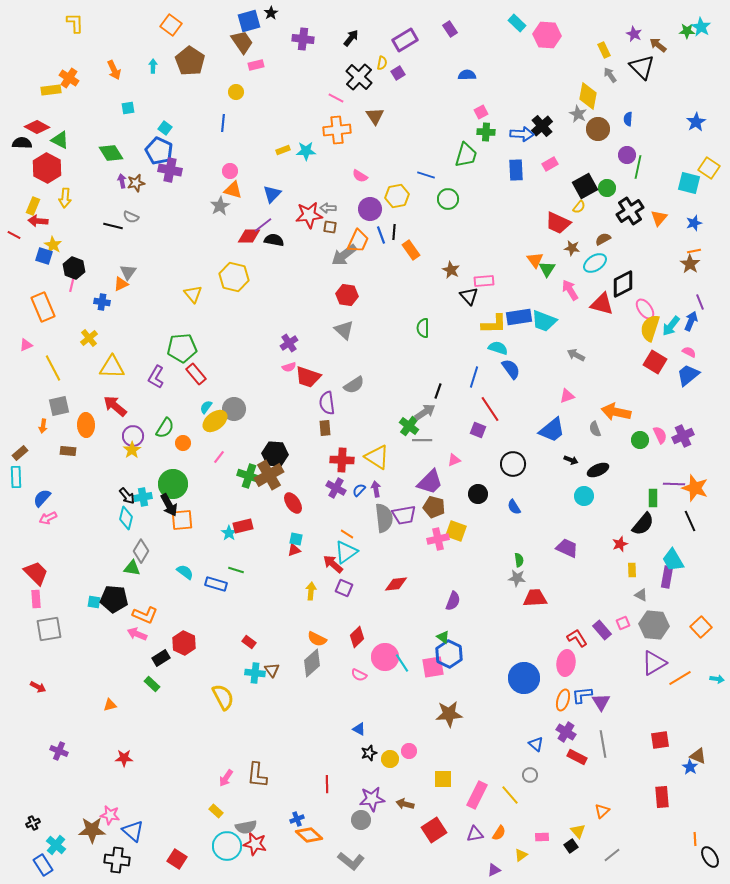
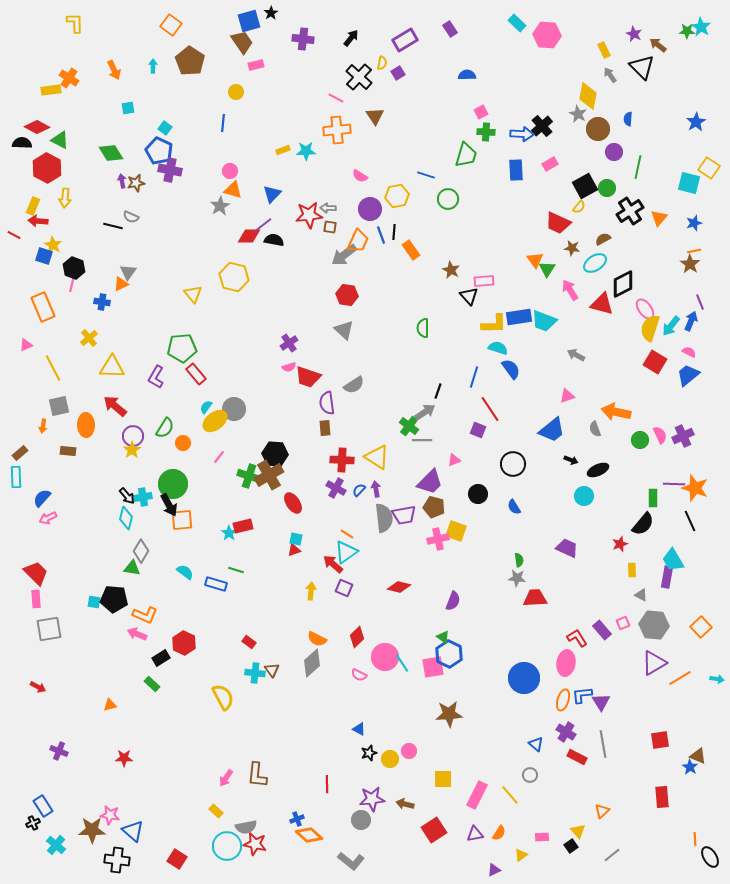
purple circle at (627, 155): moved 13 px left, 3 px up
red diamond at (396, 584): moved 3 px right, 3 px down; rotated 20 degrees clockwise
blue rectangle at (43, 865): moved 59 px up
